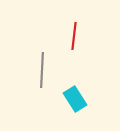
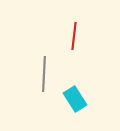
gray line: moved 2 px right, 4 px down
